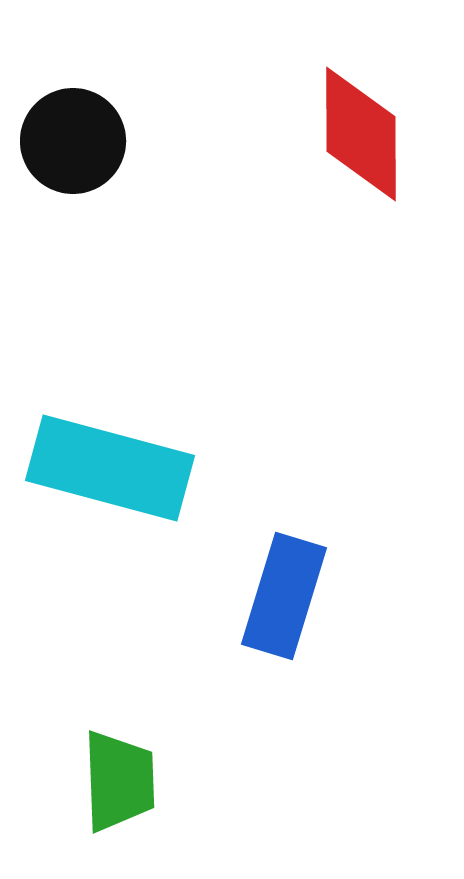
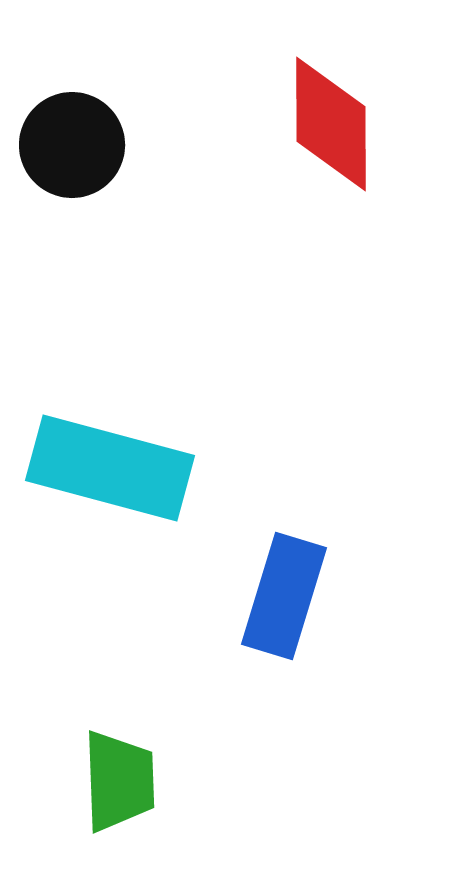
red diamond: moved 30 px left, 10 px up
black circle: moved 1 px left, 4 px down
